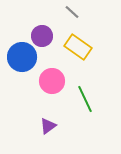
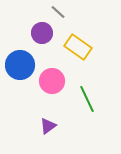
gray line: moved 14 px left
purple circle: moved 3 px up
blue circle: moved 2 px left, 8 px down
green line: moved 2 px right
